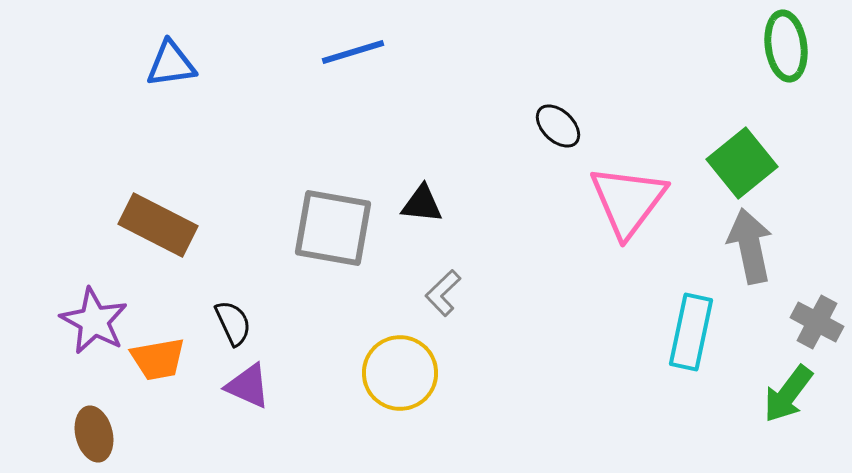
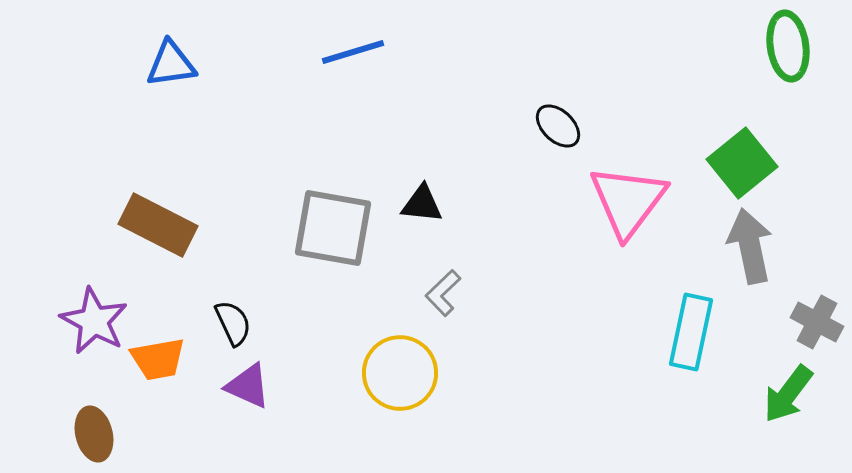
green ellipse: moved 2 px right
